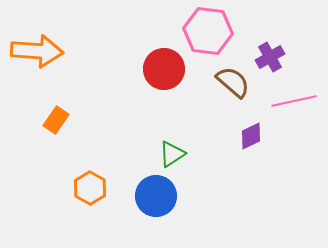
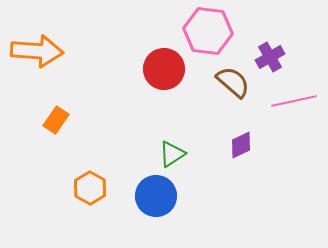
purple diamond: moved 10 px left, 9 px down
